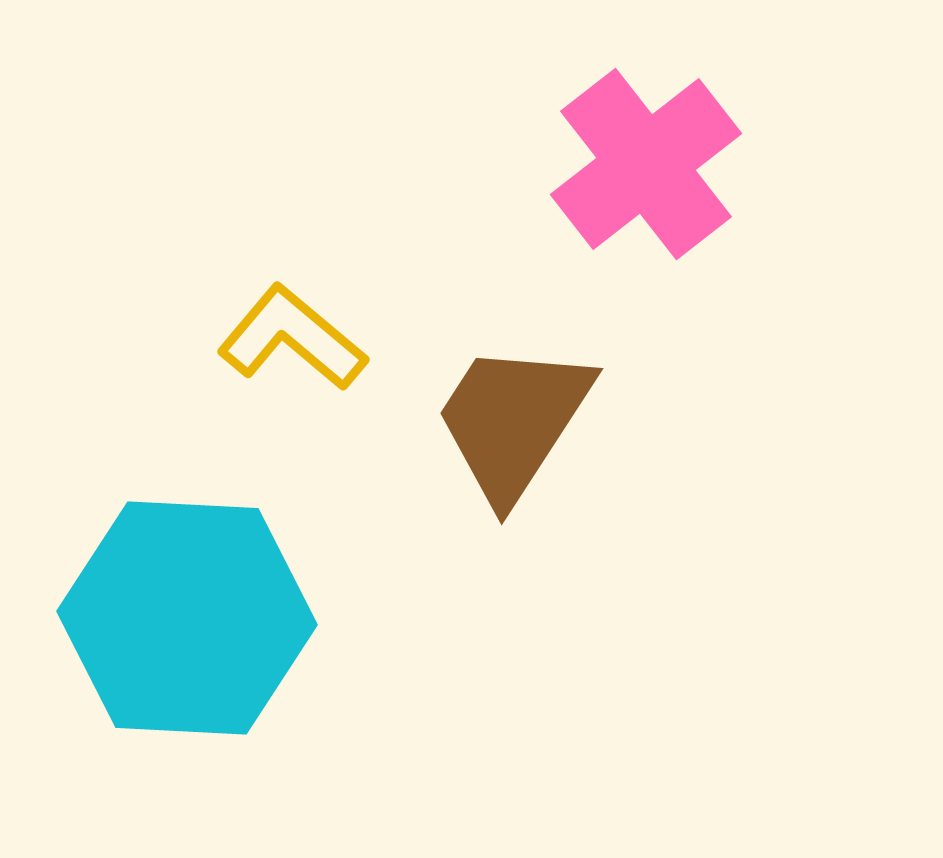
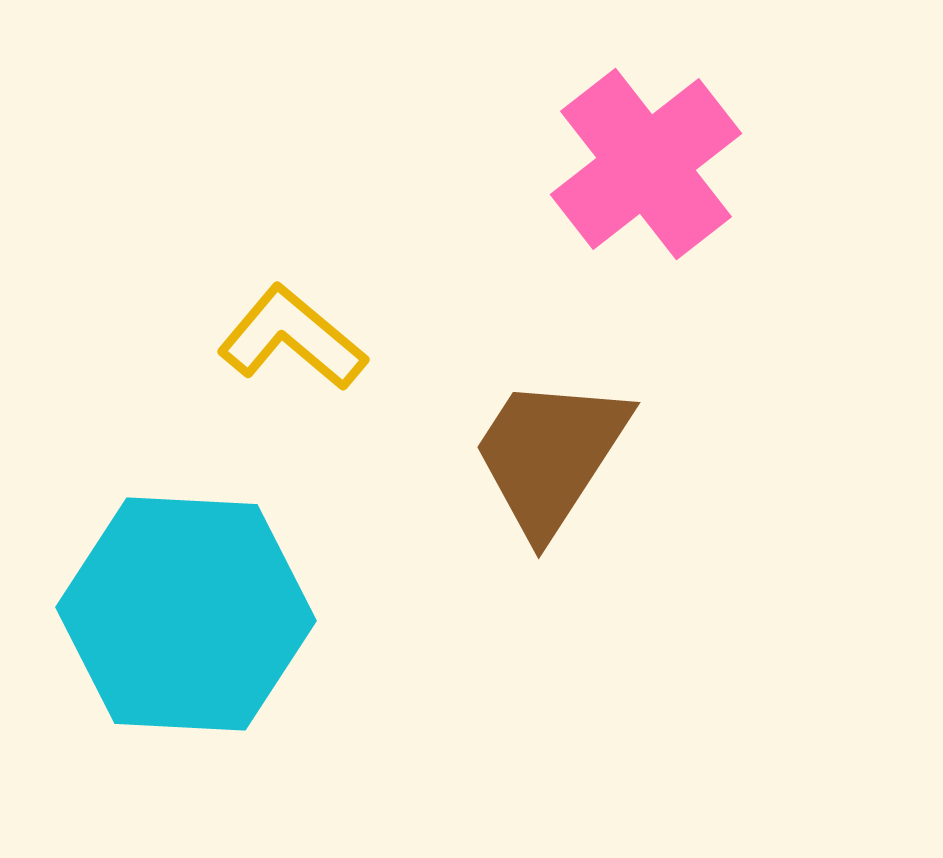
brown trapezoid: moved 37 px right, 34 px down
cyan hexagon: moved 1 px left, 4 px up
